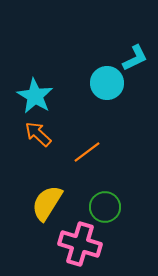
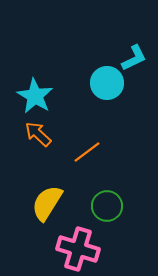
cyan L-shape: moved 1 px left
green circle: moved 2 px right, 1 px up
pink cross: moved 2 px left, 5 px down
